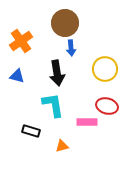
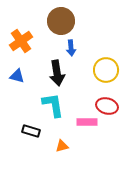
brown circle: moved 4 px left, 2 px up
yellow circle: moved 1 px right, 1 px down
